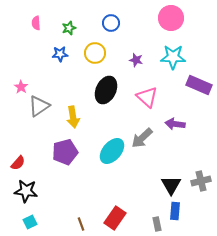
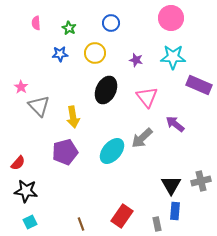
green star: rotated 24 degrees counterclockwise
pink triangle: rotated 10 degrees clockwise
gray triangle: rotated 40 degrees counterclockwise
purple arrow: rotated 30 degrees clockwise
red rectangle: moved 7 px right, 2 px up
